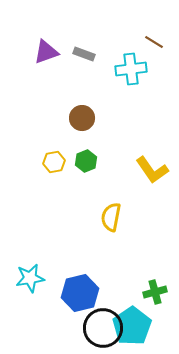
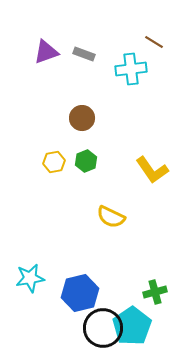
yellow semicircle: rotated 76 degrees counterclockwise
